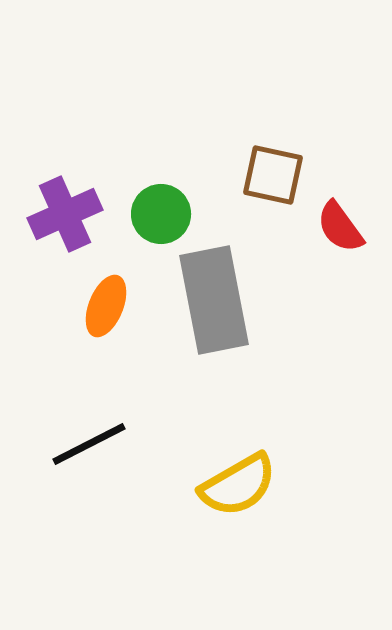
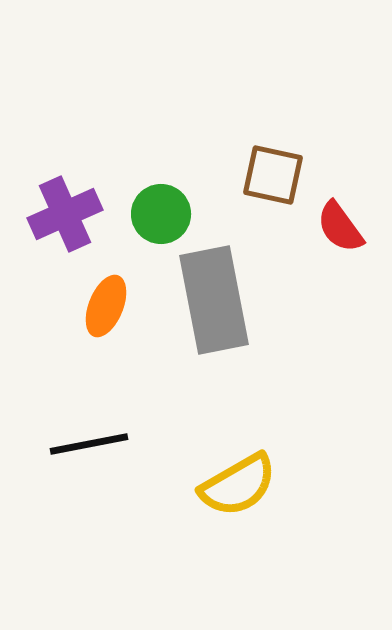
black line: rotated 16 degrees clockwise
